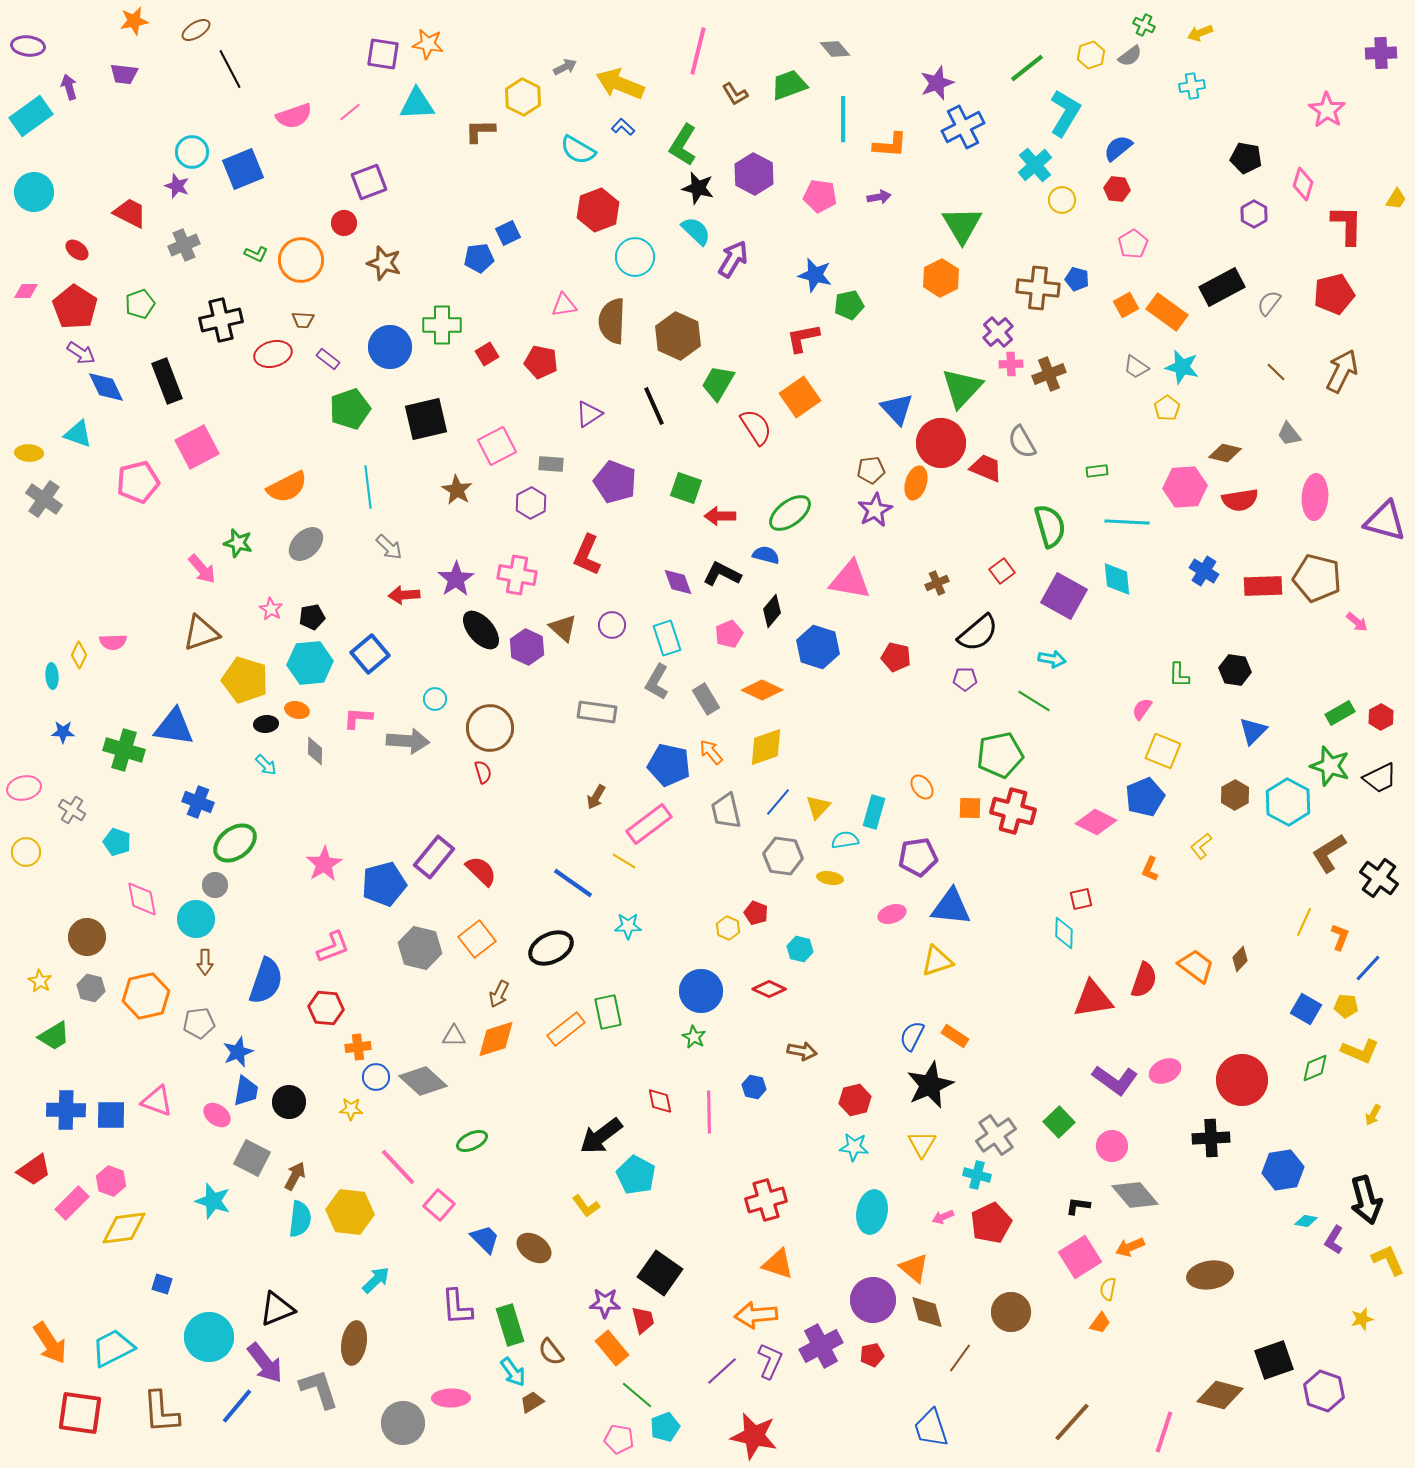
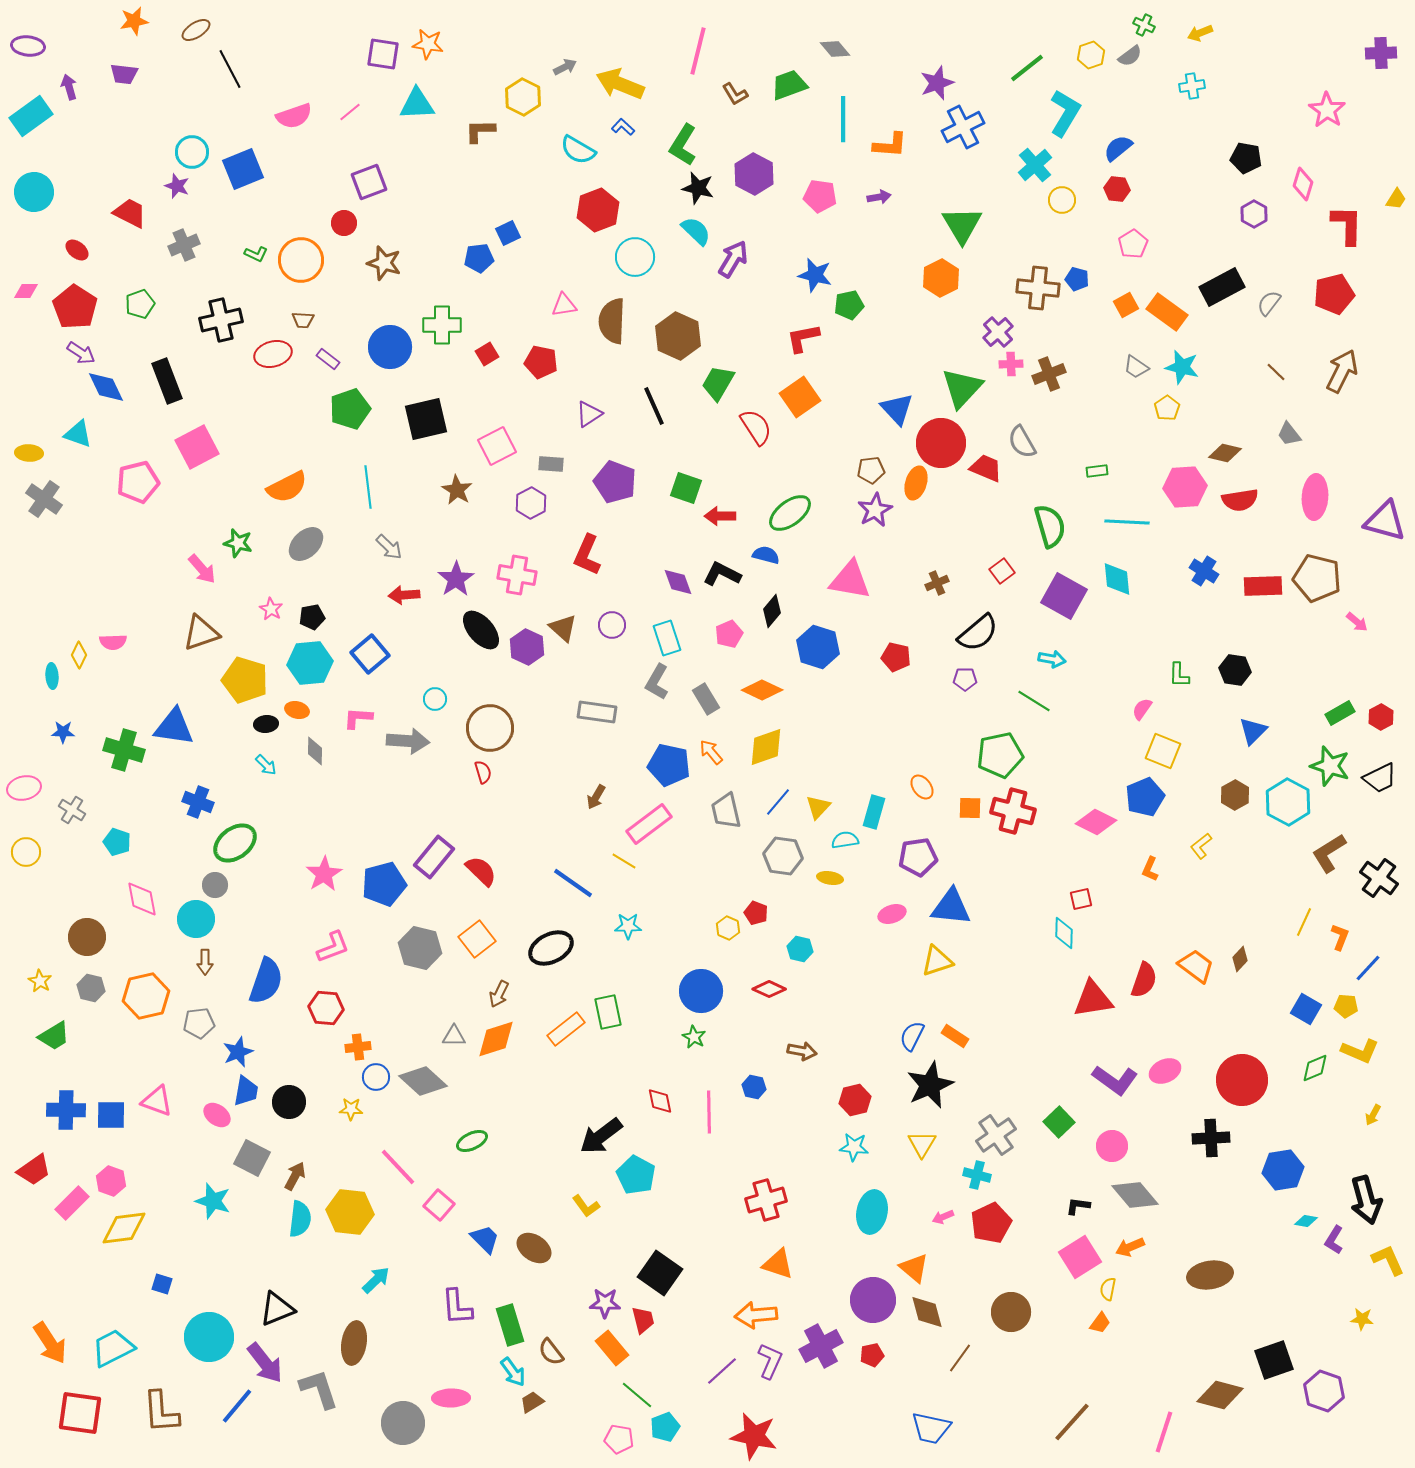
pink star at (324, 864): moved 10 px down
yellow star at (1362, 1319): rotated 20 degrees clockwise
blue trapezoid at (931, 1428): rotated 60 degrees counterclockwise
